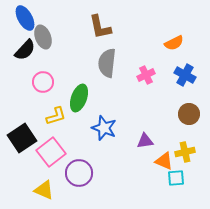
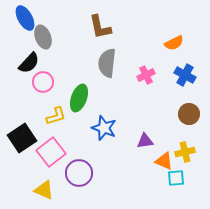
black semicircle: moved 4 px right, 13 px down
